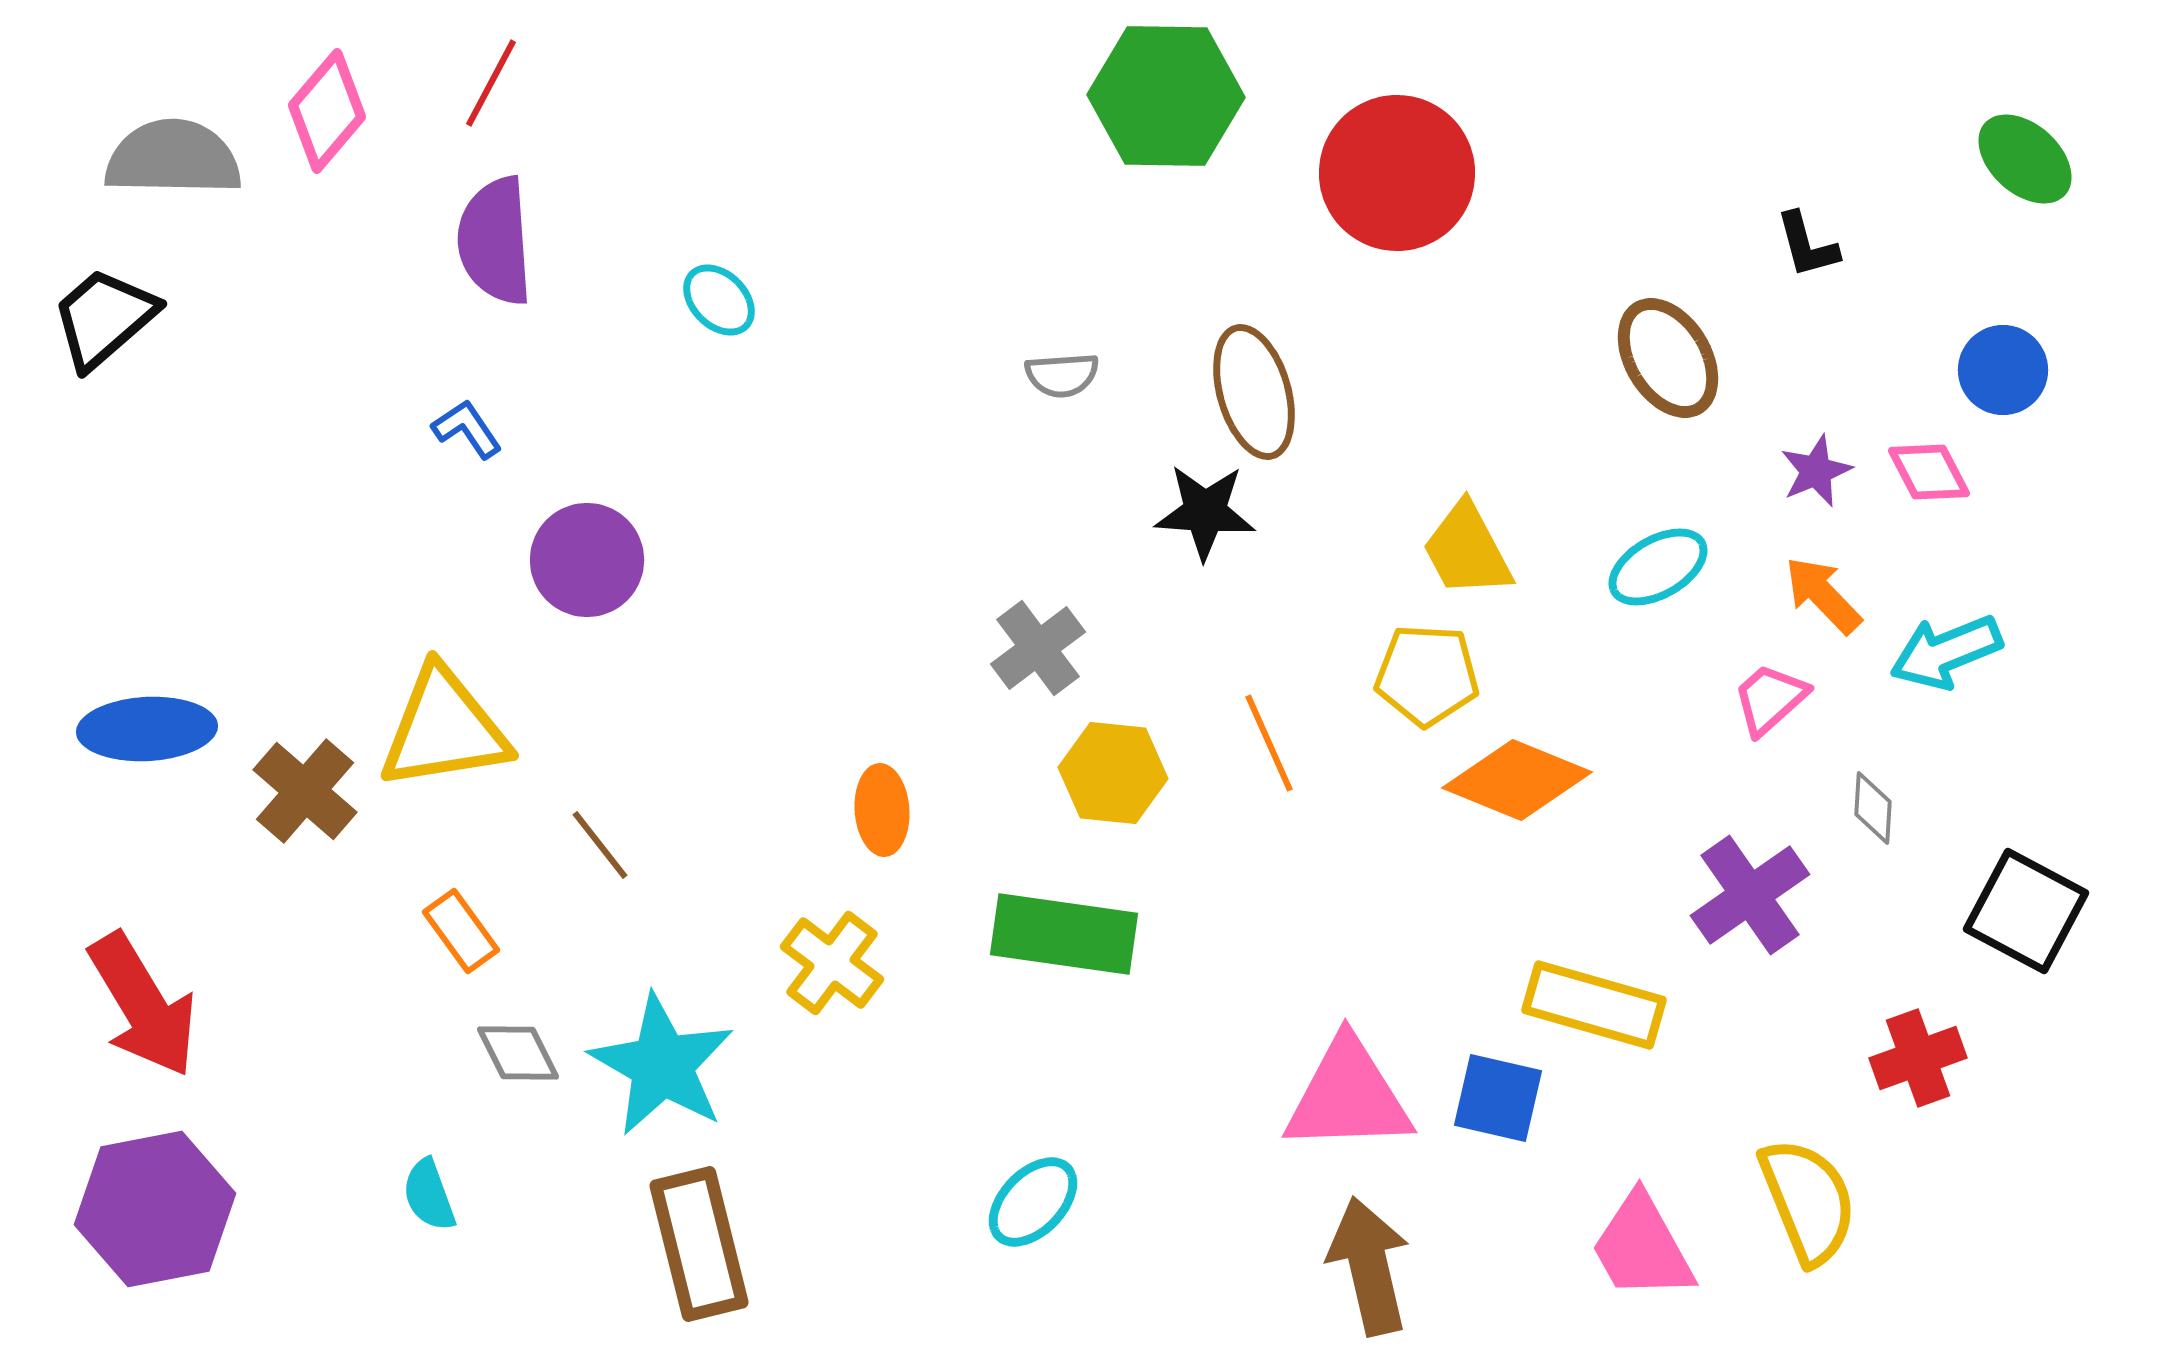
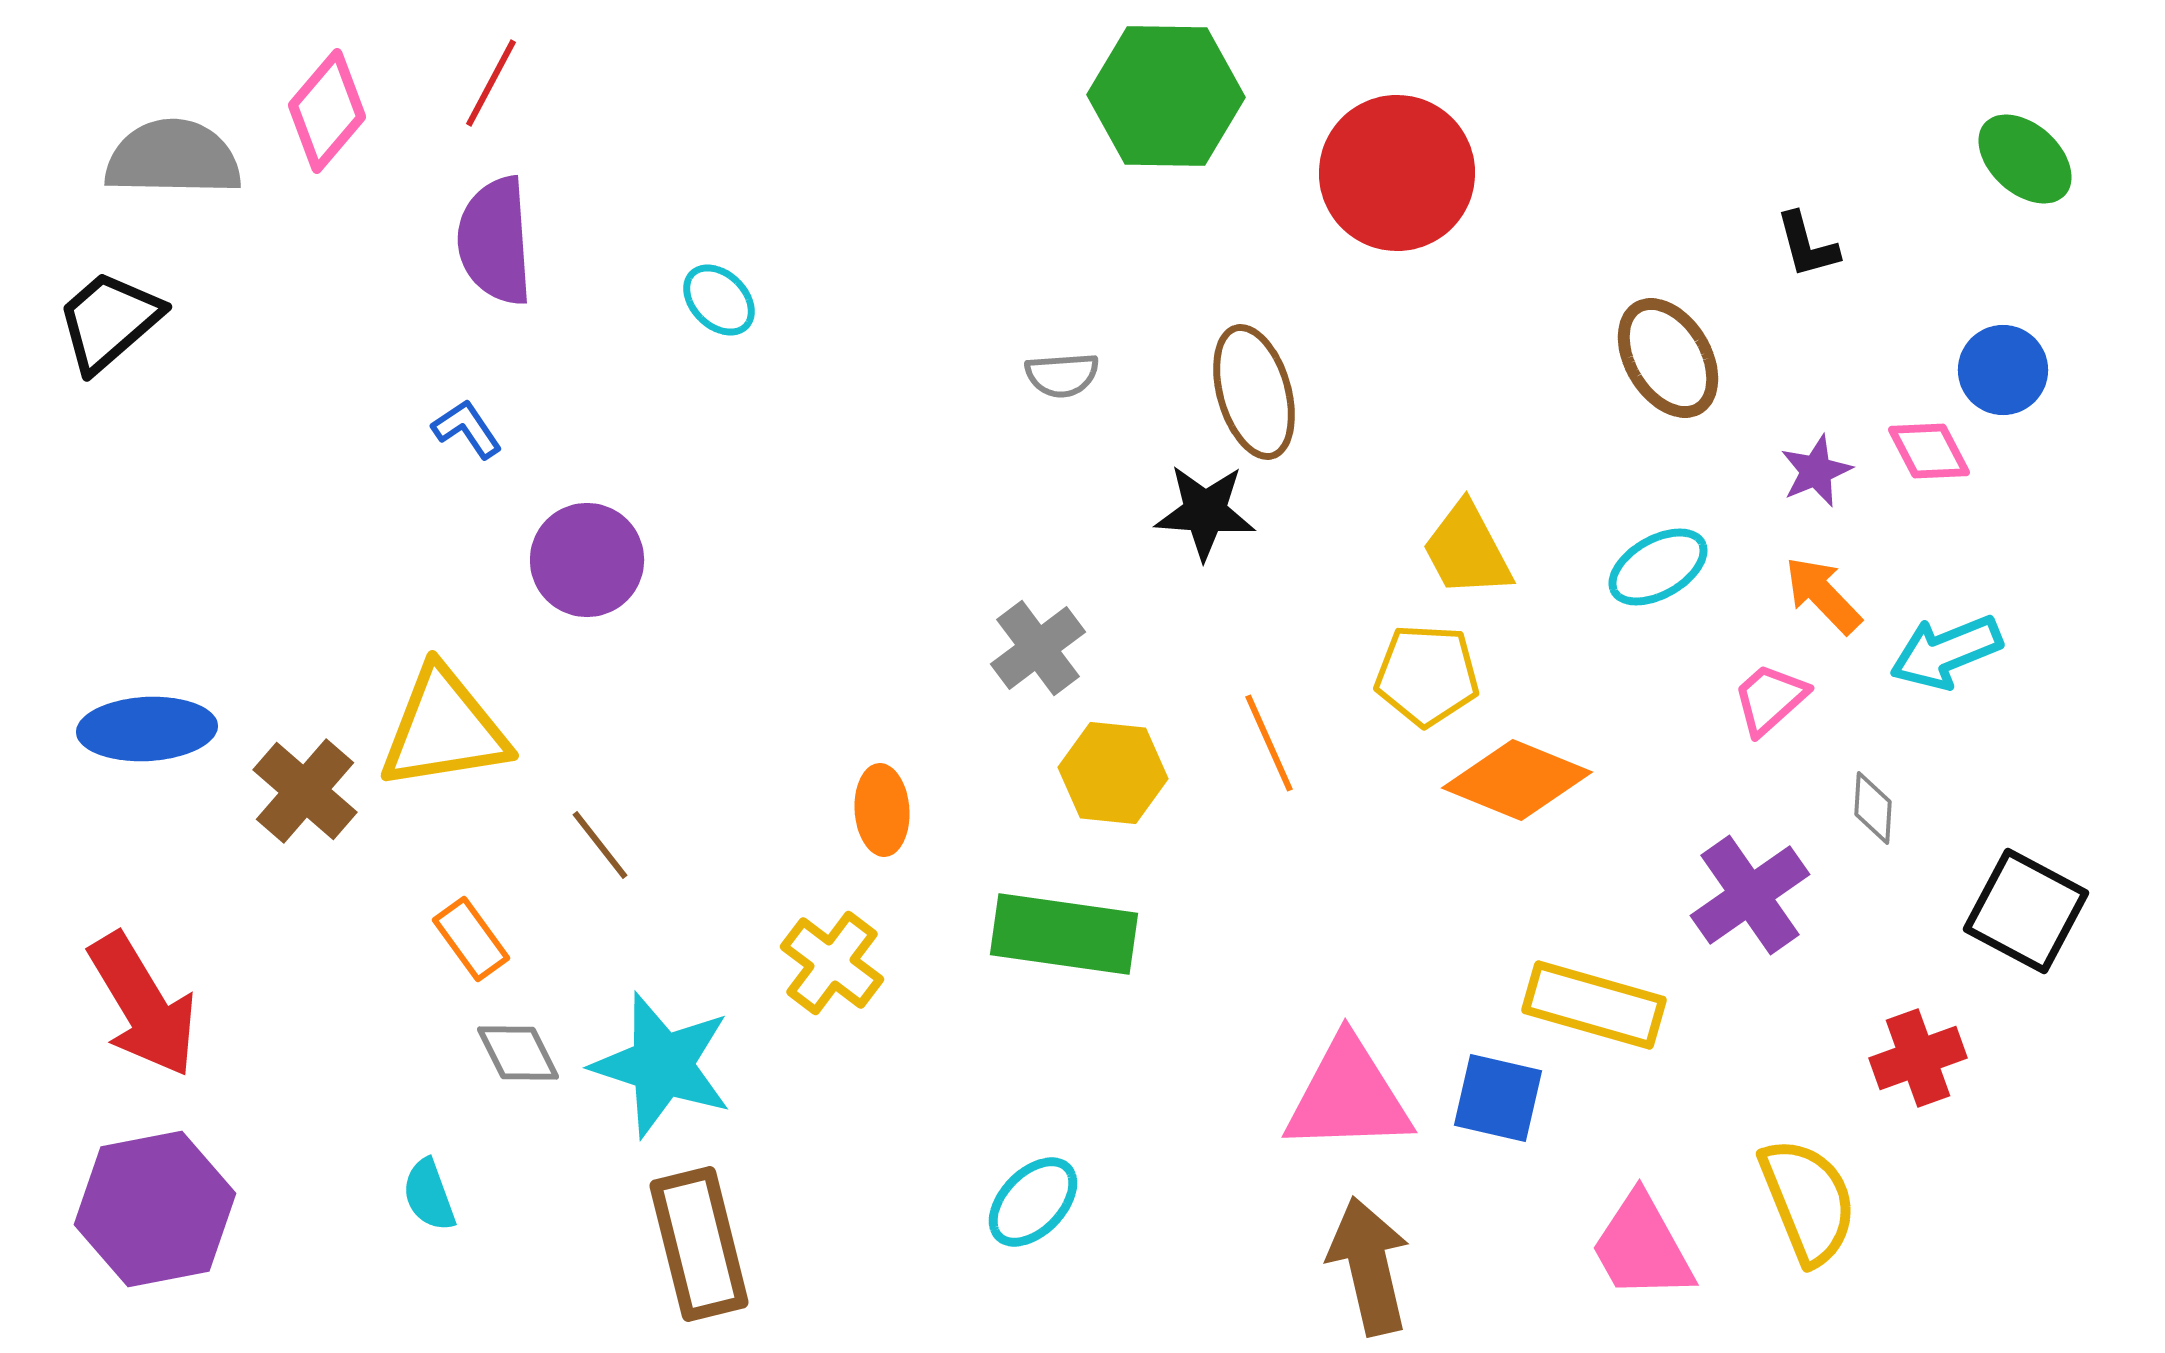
black trapezoid at (104, 318): moved 5 px right, 3 px down
pink diamond at (1929, 472): moved 21 px up
orange rectangle at (461, 931): moved 10 px right, 8 px down
cyan star at (662, 1065): rotated 12 degrees counterclockwise
